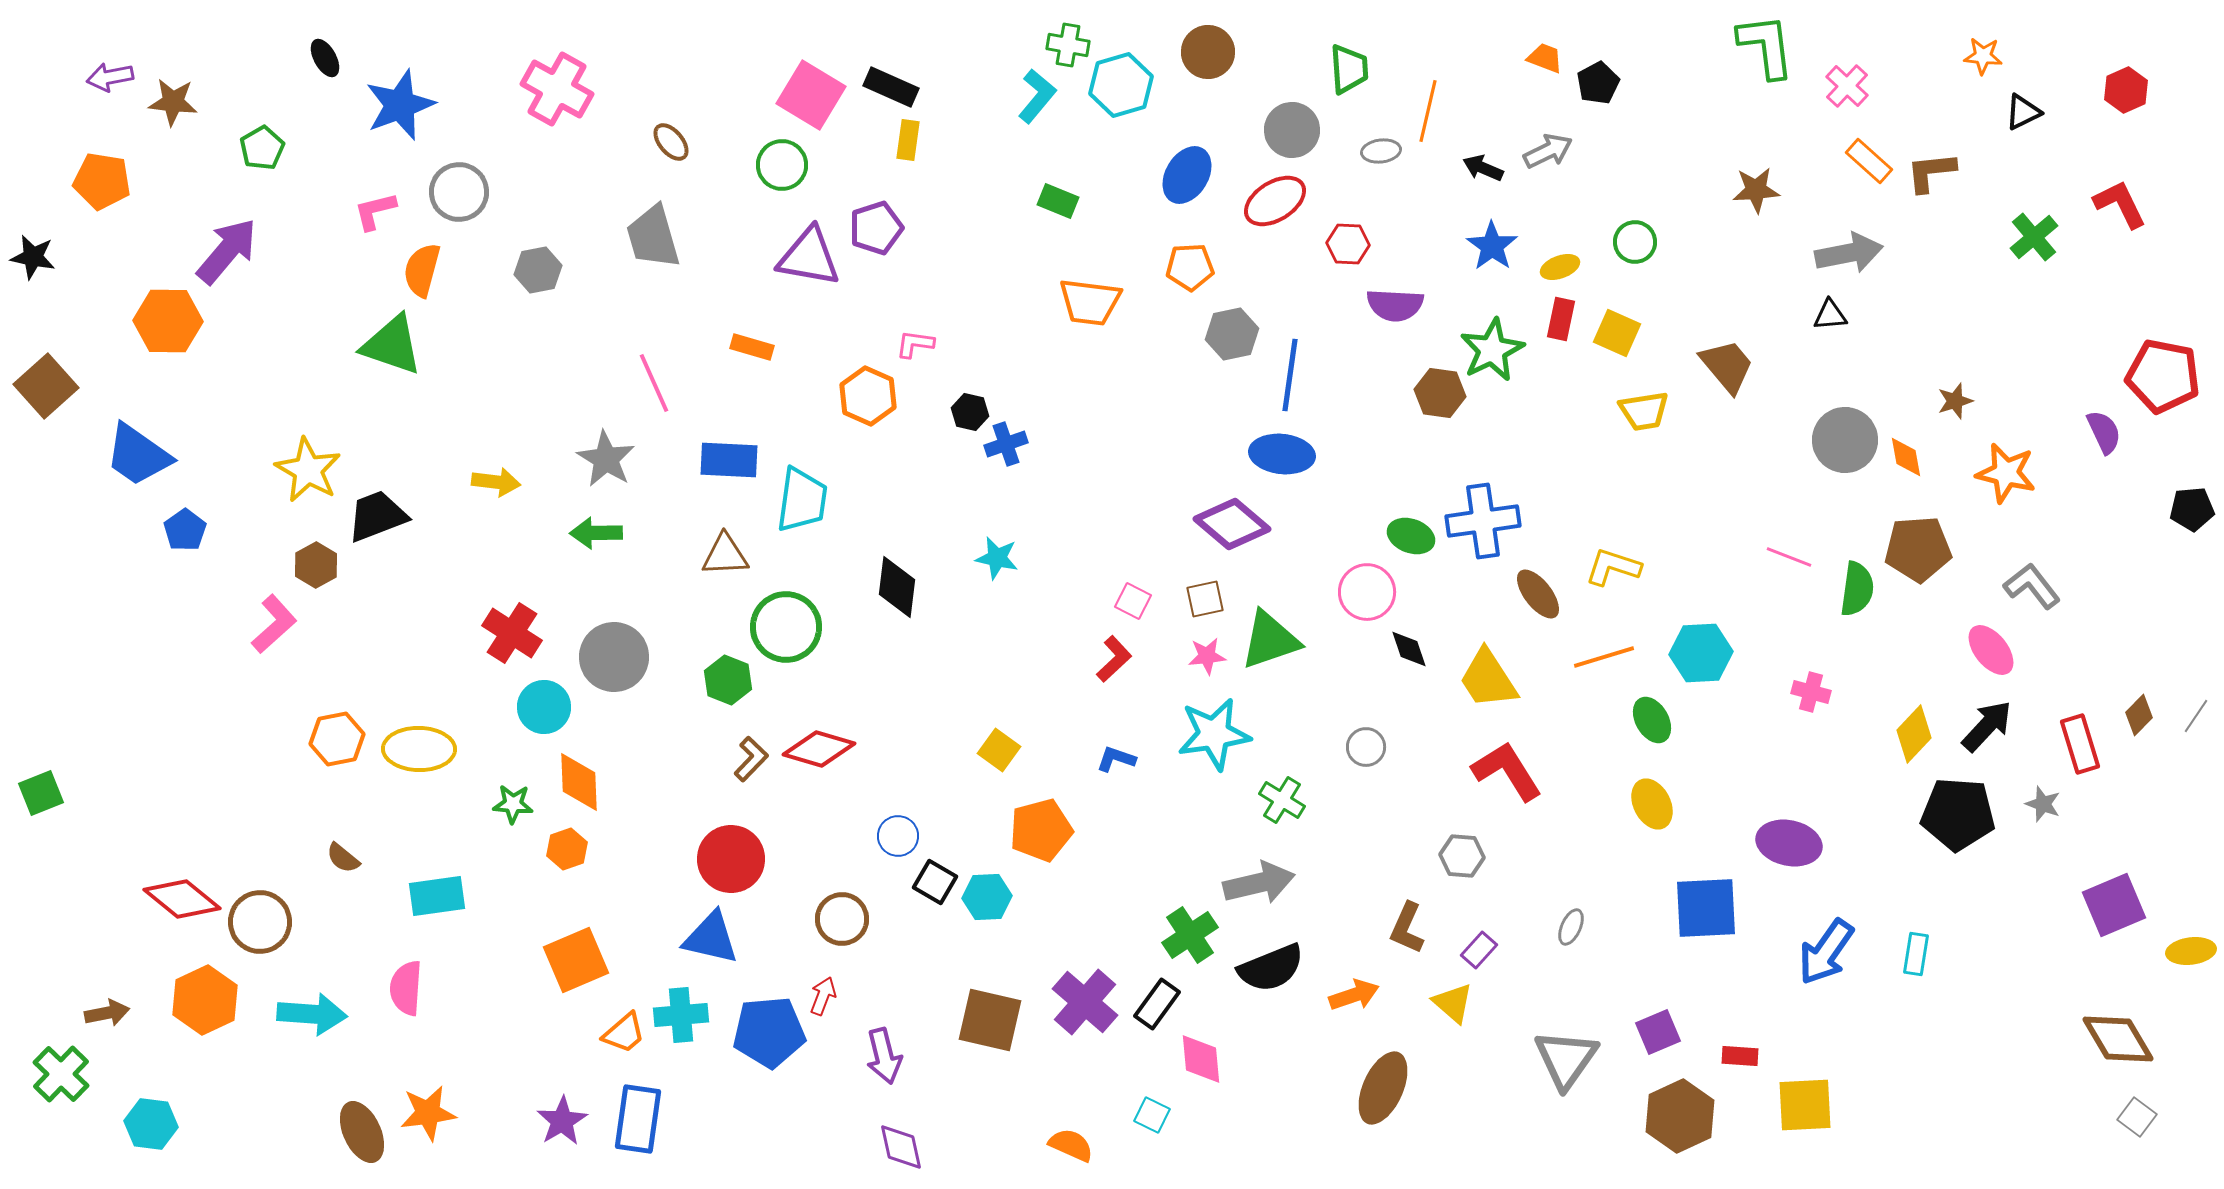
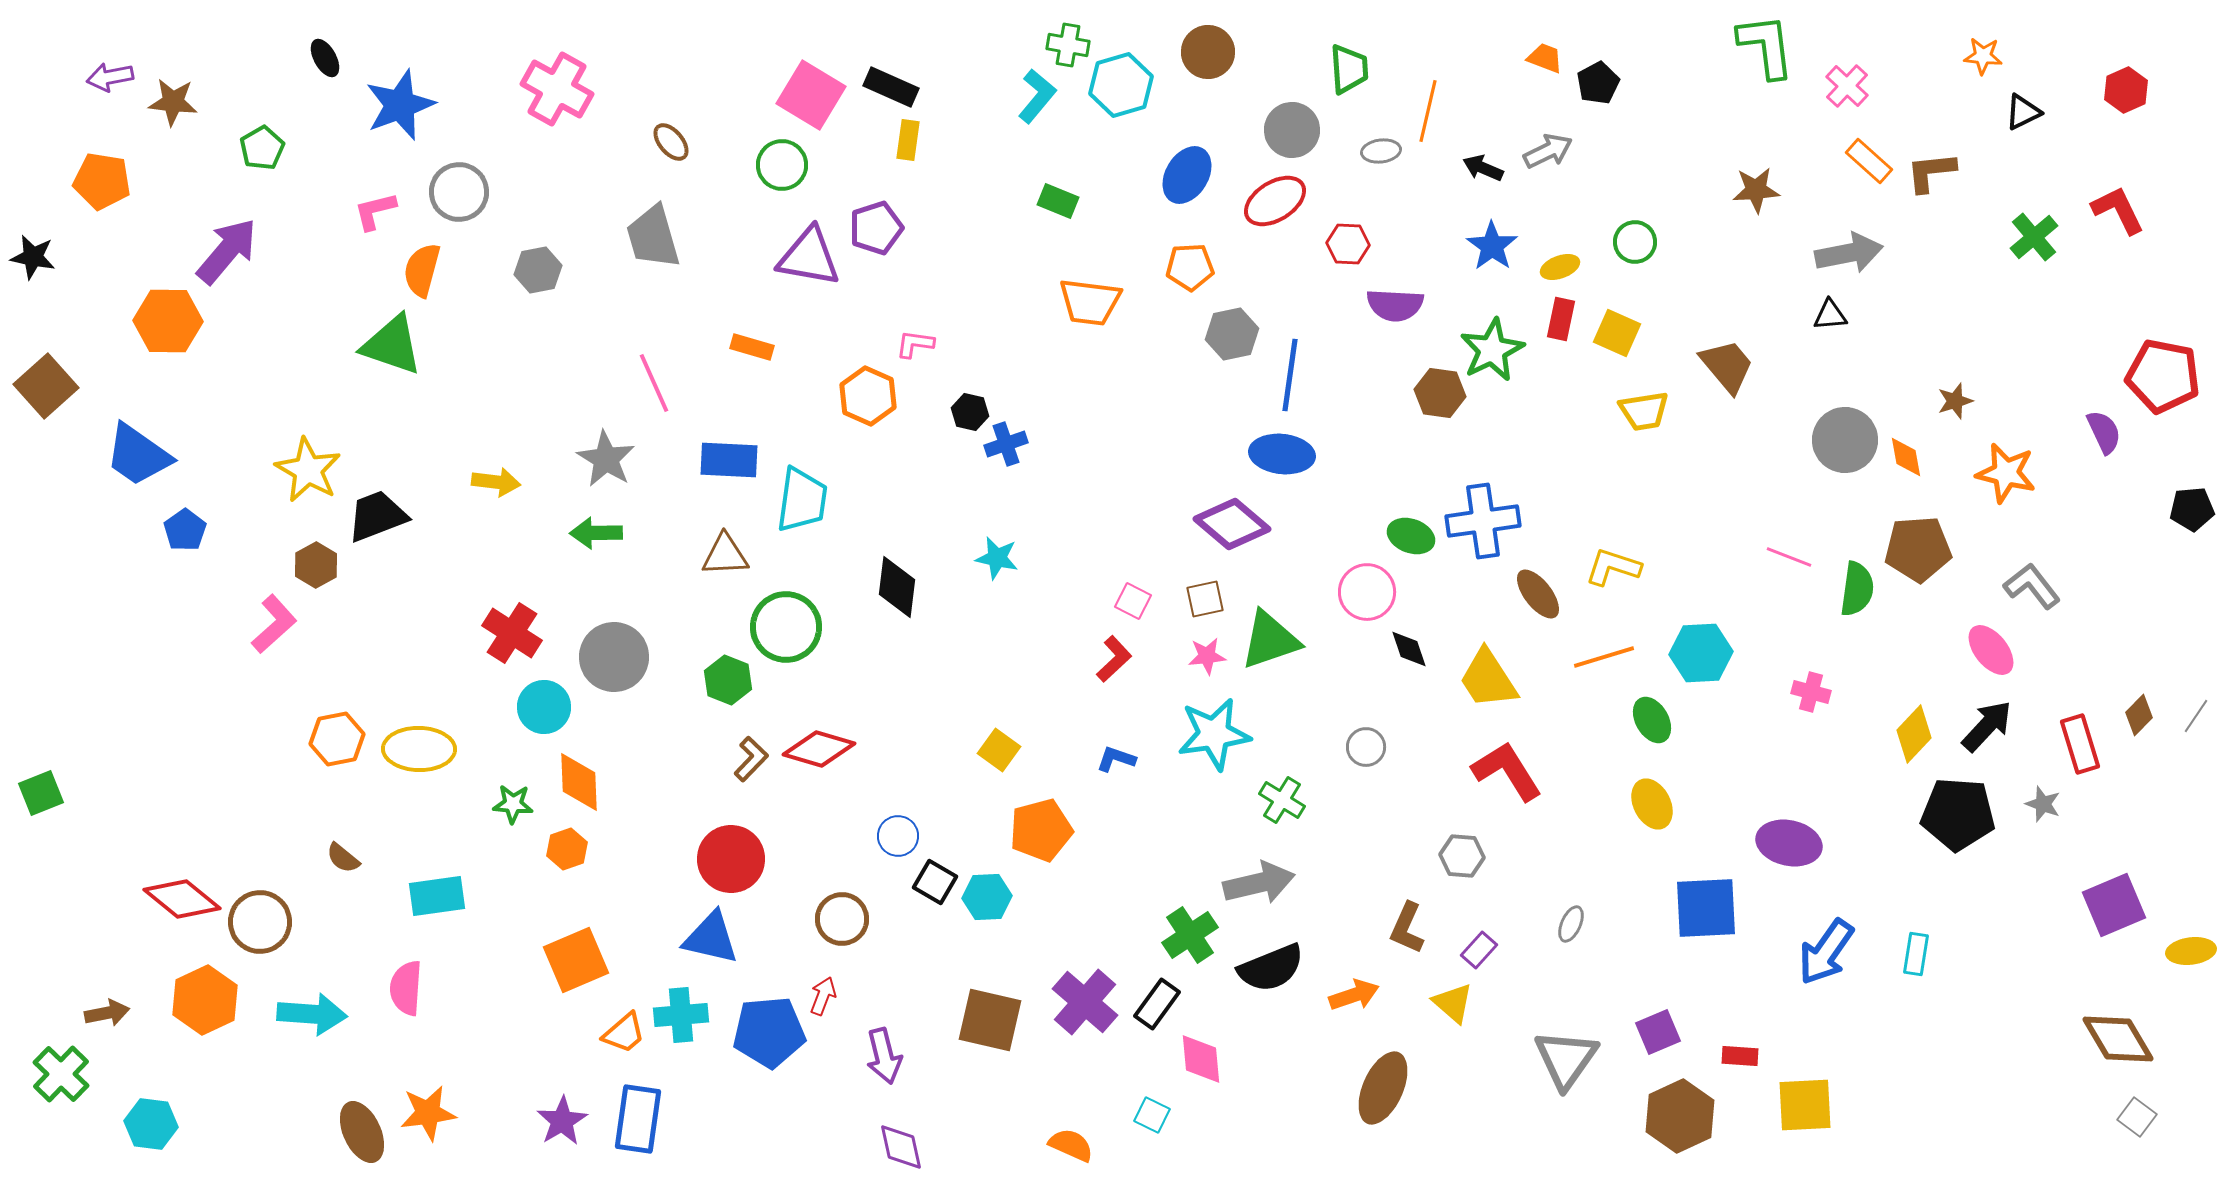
red L-shape at (2120, 204): moved 2 px left, 6 px down
gray ellipse at (1571, 927): moved 3 px up
